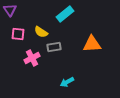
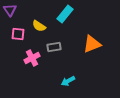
cyan rectangle: rotated 12 degrees counterclockwise
yellow semicircle: moved 2 px left, 6 px up
orange triangle: rotated 18 degrees counterclockwise
cyan arrow: moved 1 px right, 1 px up
